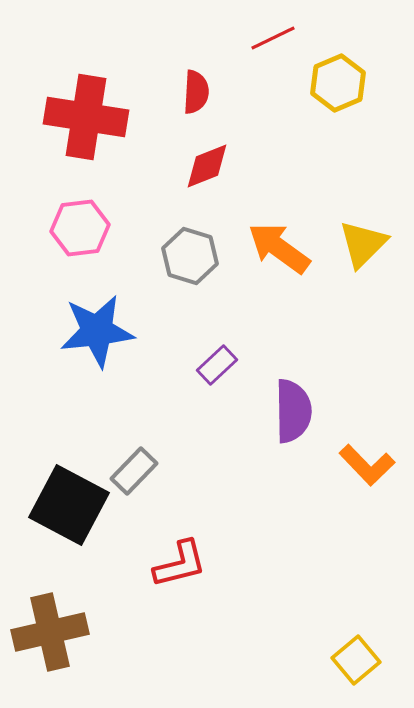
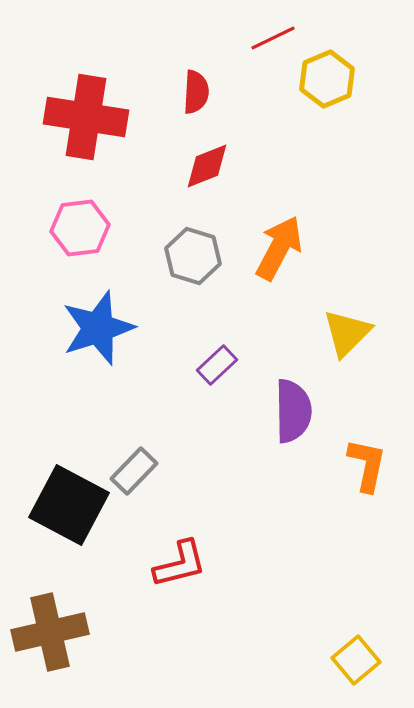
yellow hexagon: moved 11 px left, 4 px up
yellow triangle: moved 16 px left, 89 px down
orange arrow: rotated 82 degrees clockwise
gray hexagon: moved 3 px right
blue star: moved 1 px right, 3 px up; rotated 12 degrees counterclockwise
orange L-shape: rotated 124 degrees counterclockwise
